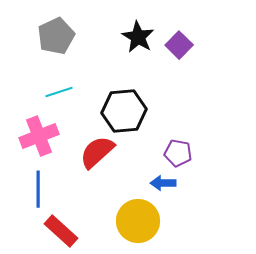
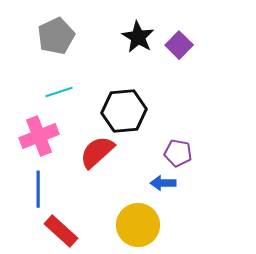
yellow circle: moved 4 px down
